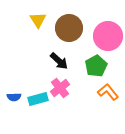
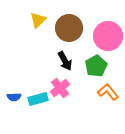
yellow triangle: rotated 18 degrees clockwise
black arrow: moved 6 px right; rotated 18 degrees clockwise
